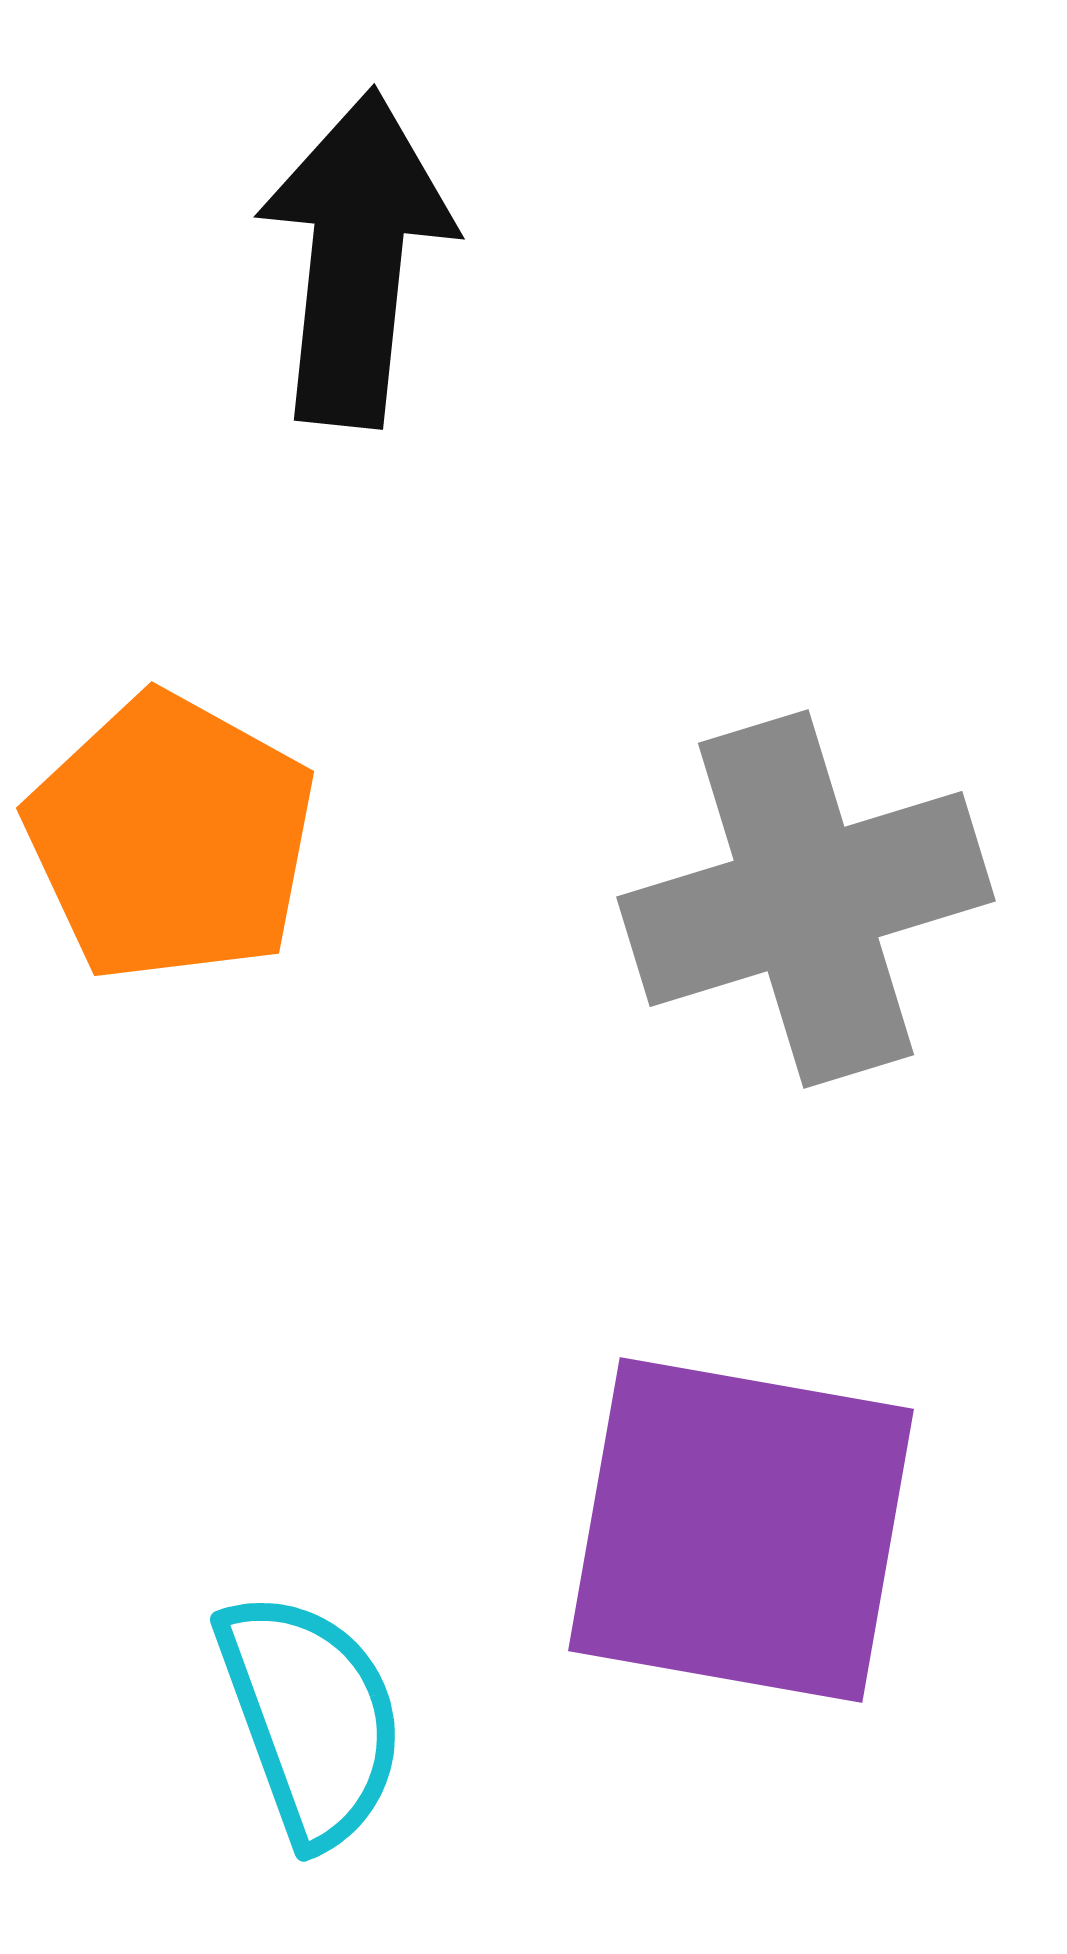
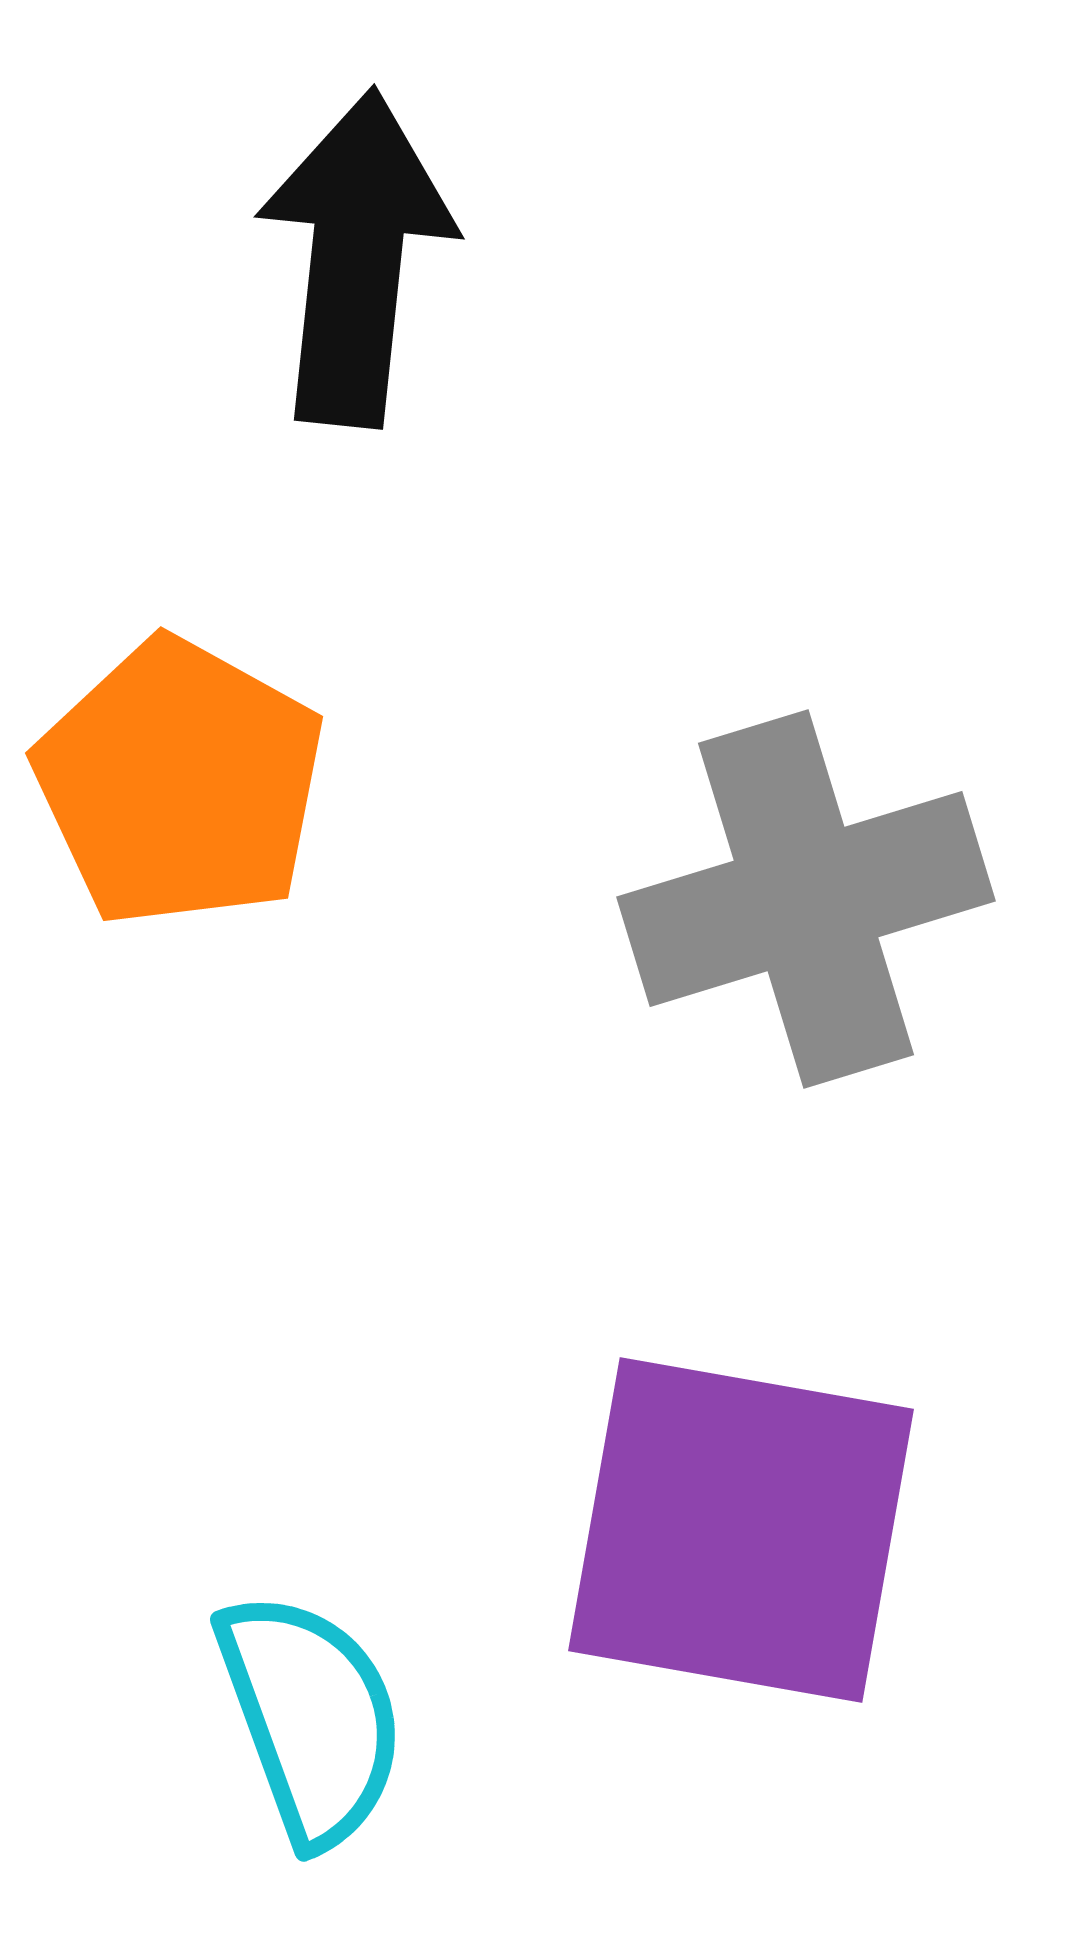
orange pentagon: moved 9 px right, 55 px up
